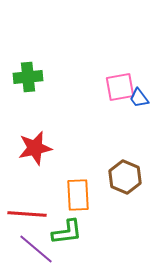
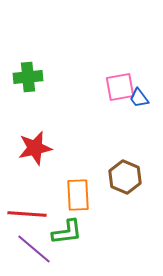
purple line: moved 2 px left
